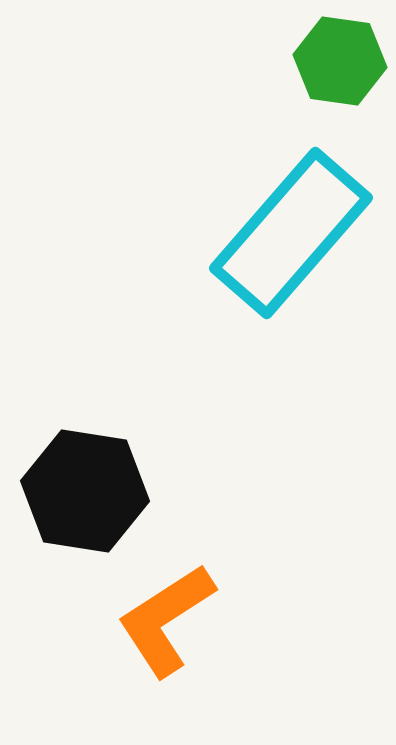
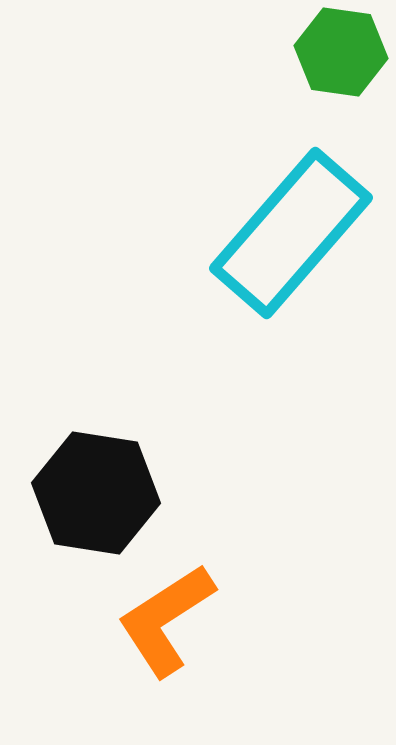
green hexagon: moved 1 px right, 9 px up
black hexagon: moved 11 px right, 2 px down
